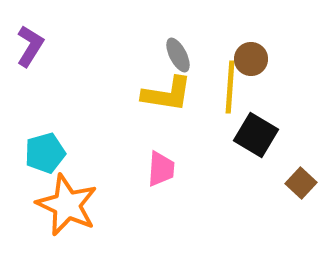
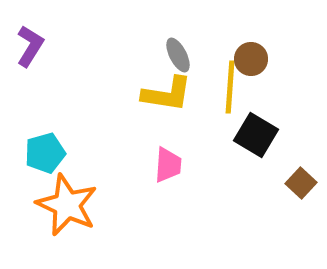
pink trapezoid: moved 7 px right, 4 px up
